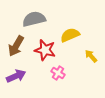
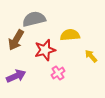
yellow semicircle: rotated 18 degrees clockwise
brown arrow: moved 6 px up
red star: rotated 30 degrees counterclockwise
pink cross: rotated 24 degrees clockwise
